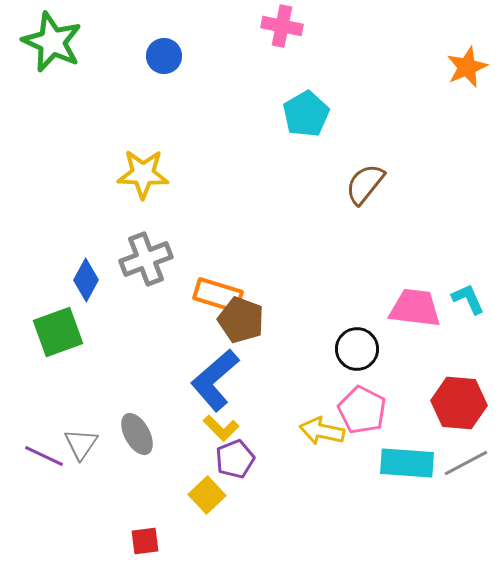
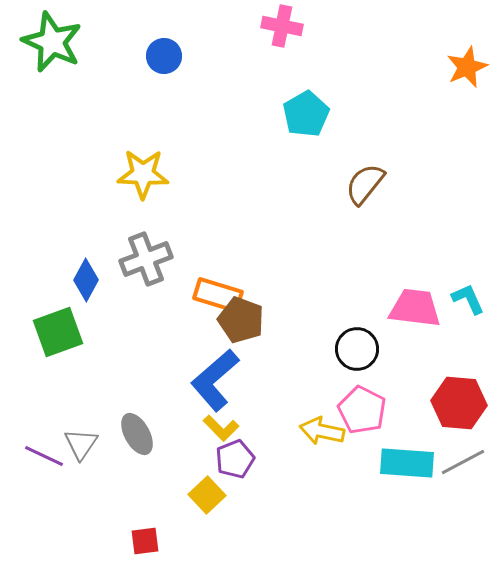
gray line: moved 3 px left, 1 px up
